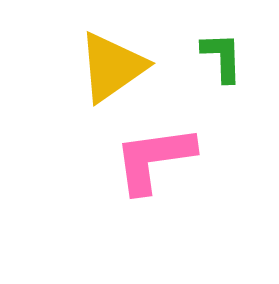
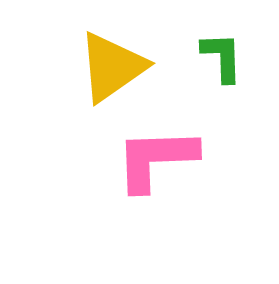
pink L-shape: moved 2 px right; rotated 6 degrees clockwise
